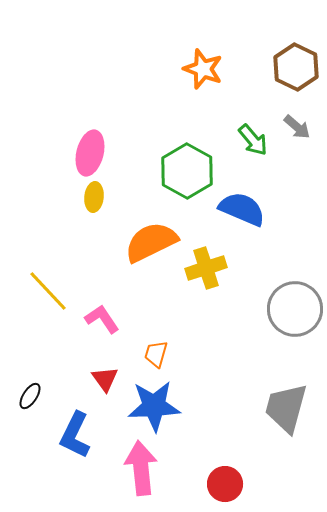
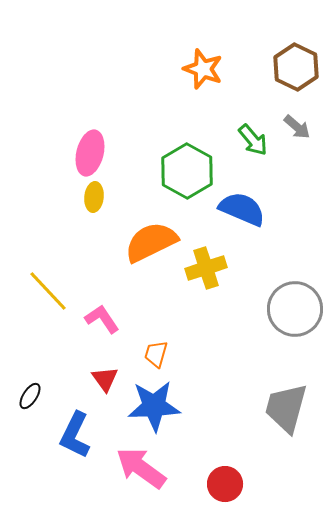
pink arrow: rotated 48 degrees counterclockwise
